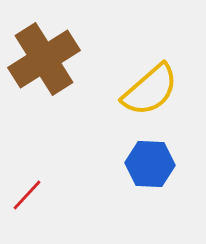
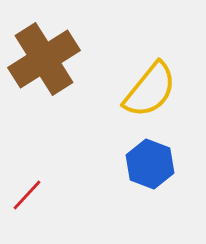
yellow semicircle: rotated 10 degrees counterclockwise
blue hexagon: rotated 18 degrees clockwise
